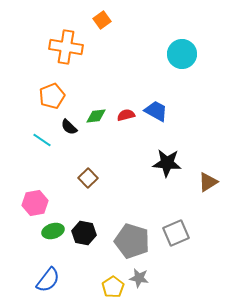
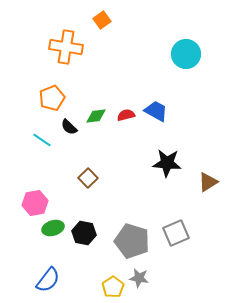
cyan circle: moved 4 px right
orange pentagon: moved 2 px down
green ellipse: moved 3 px up
